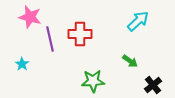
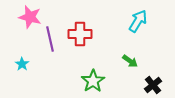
cyan arrow: rotated 15 degrees counterclockwise
green star: rotated 30 degrees counterclockwise
